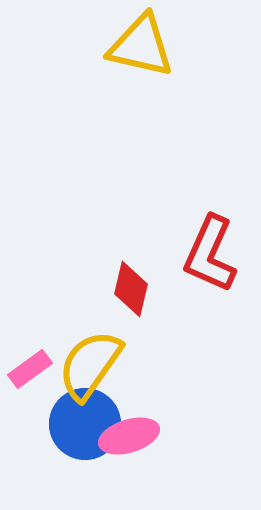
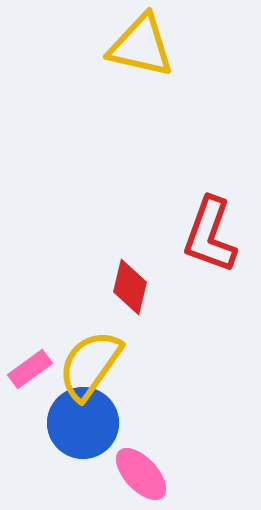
red L-shape: moved 19 px up; rotated 4 degrees counterclockwise
red diamond: moved 1 px left, 2 px up
blue circle: moved 2 px left, 1 px up
pink ellipse: moved 12 px right, 38 px down; rotated 64 degrees clockwise
